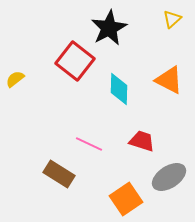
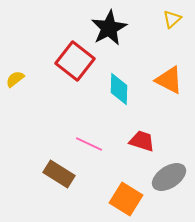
orange square: rotated 24 degrees counterclockwise
